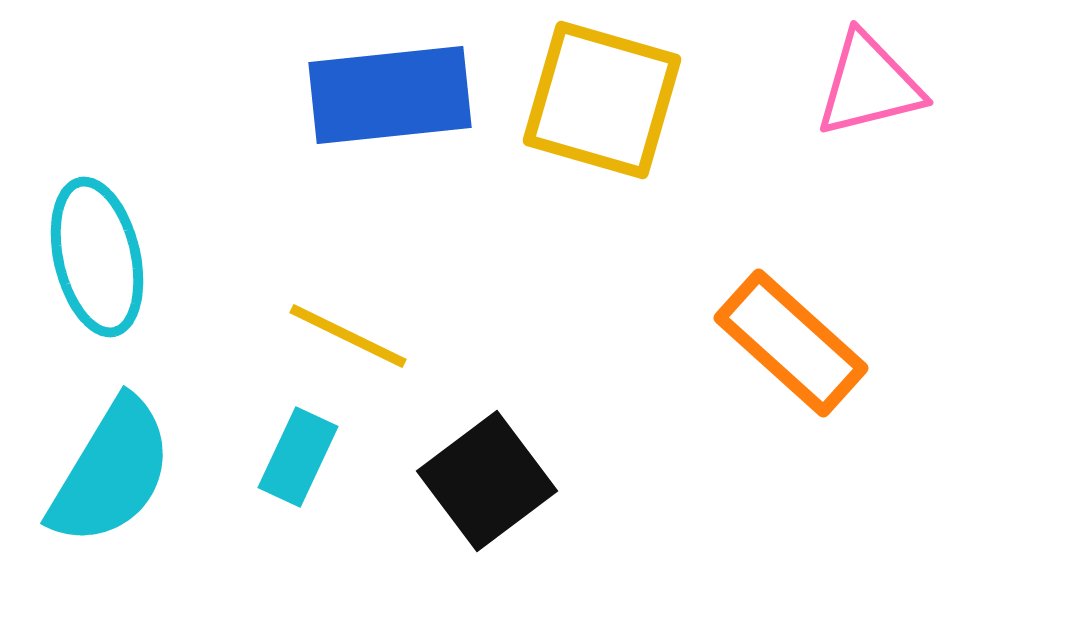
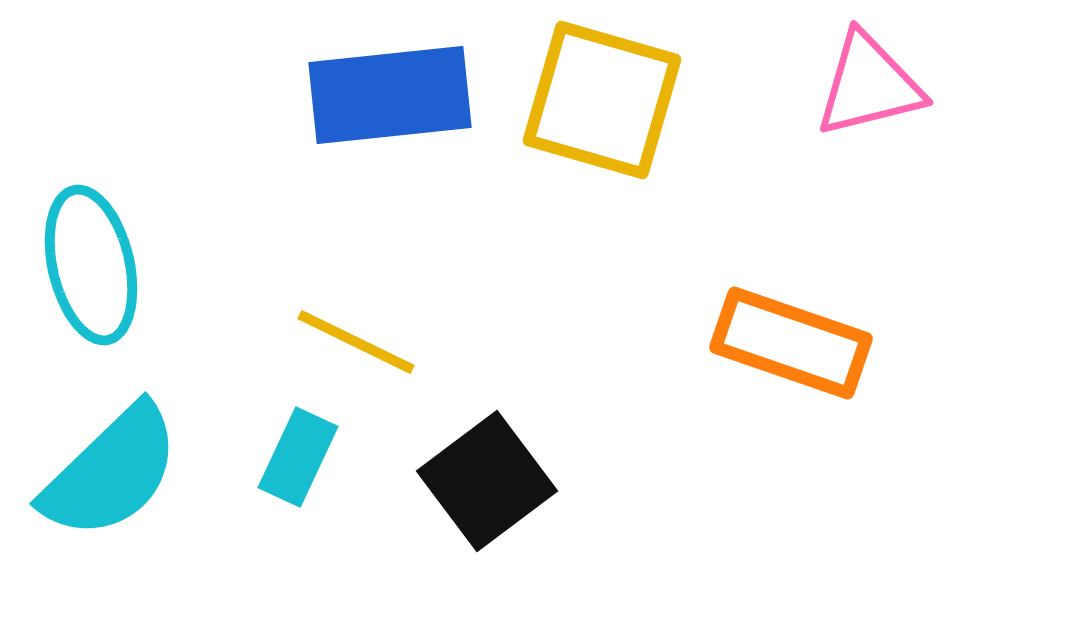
cyan ellipse: moved 6 px left, 8 px down
yellow line: moved 8 px right, 6 px down
orange rectangle: rotated 23 degrees counterclockwise
cyan semicircle: rotated 15 degrees clockwise
